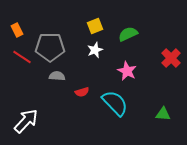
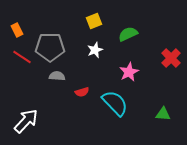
yellow square: moved 1 px left, 5 px up
pink star: moved 2 px right, 1 px down; rotated 18 degrees clockwise
